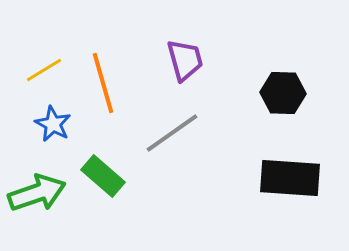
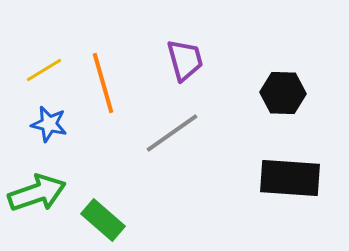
blue star: moved 4 px left; rotated 15 degrees counterclockwise
green rectangle: moved 44 px down
